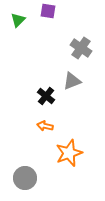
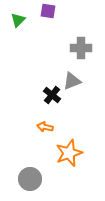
gray cross: rotated 35 degrees counterclockwise
black cross: moved 6 px right, 1 px up
orange arrow: moved 1 px down
gray circle: moved 5 px right, 1 px down
